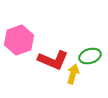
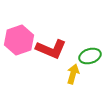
red L-shape: moved 2 px left, 11 px up
